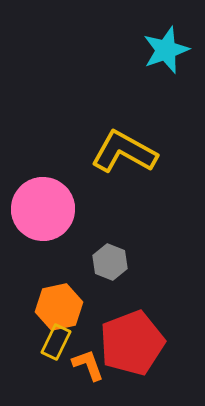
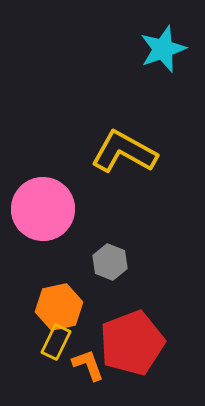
cyan star: moved 3 px left, 1 px up
